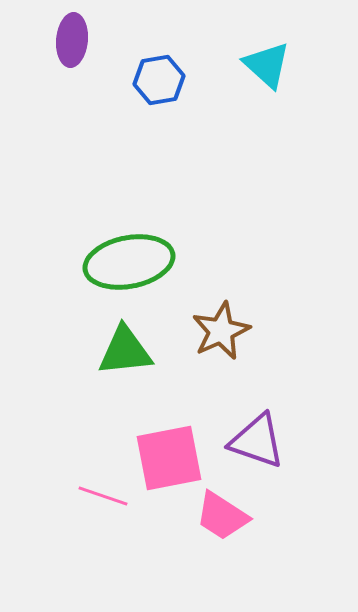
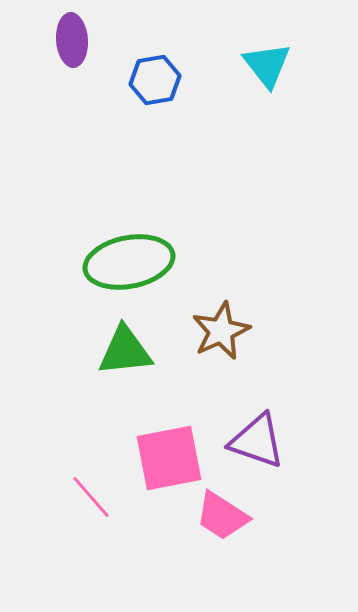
purple ellipse: rotated 9 degrees counterclockwise
cyan triangle: rotated 10 degrees clockwise
blue hexagon: moved 4 px left
pink line: moved 12 px left, 1 px down; rotated 30 degrees clockwise
